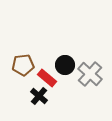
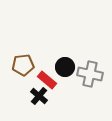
black circle: moved 2 px down
gray cross: rotated 30 degrees counterclockwise
red rectangle: moved 2 px down
